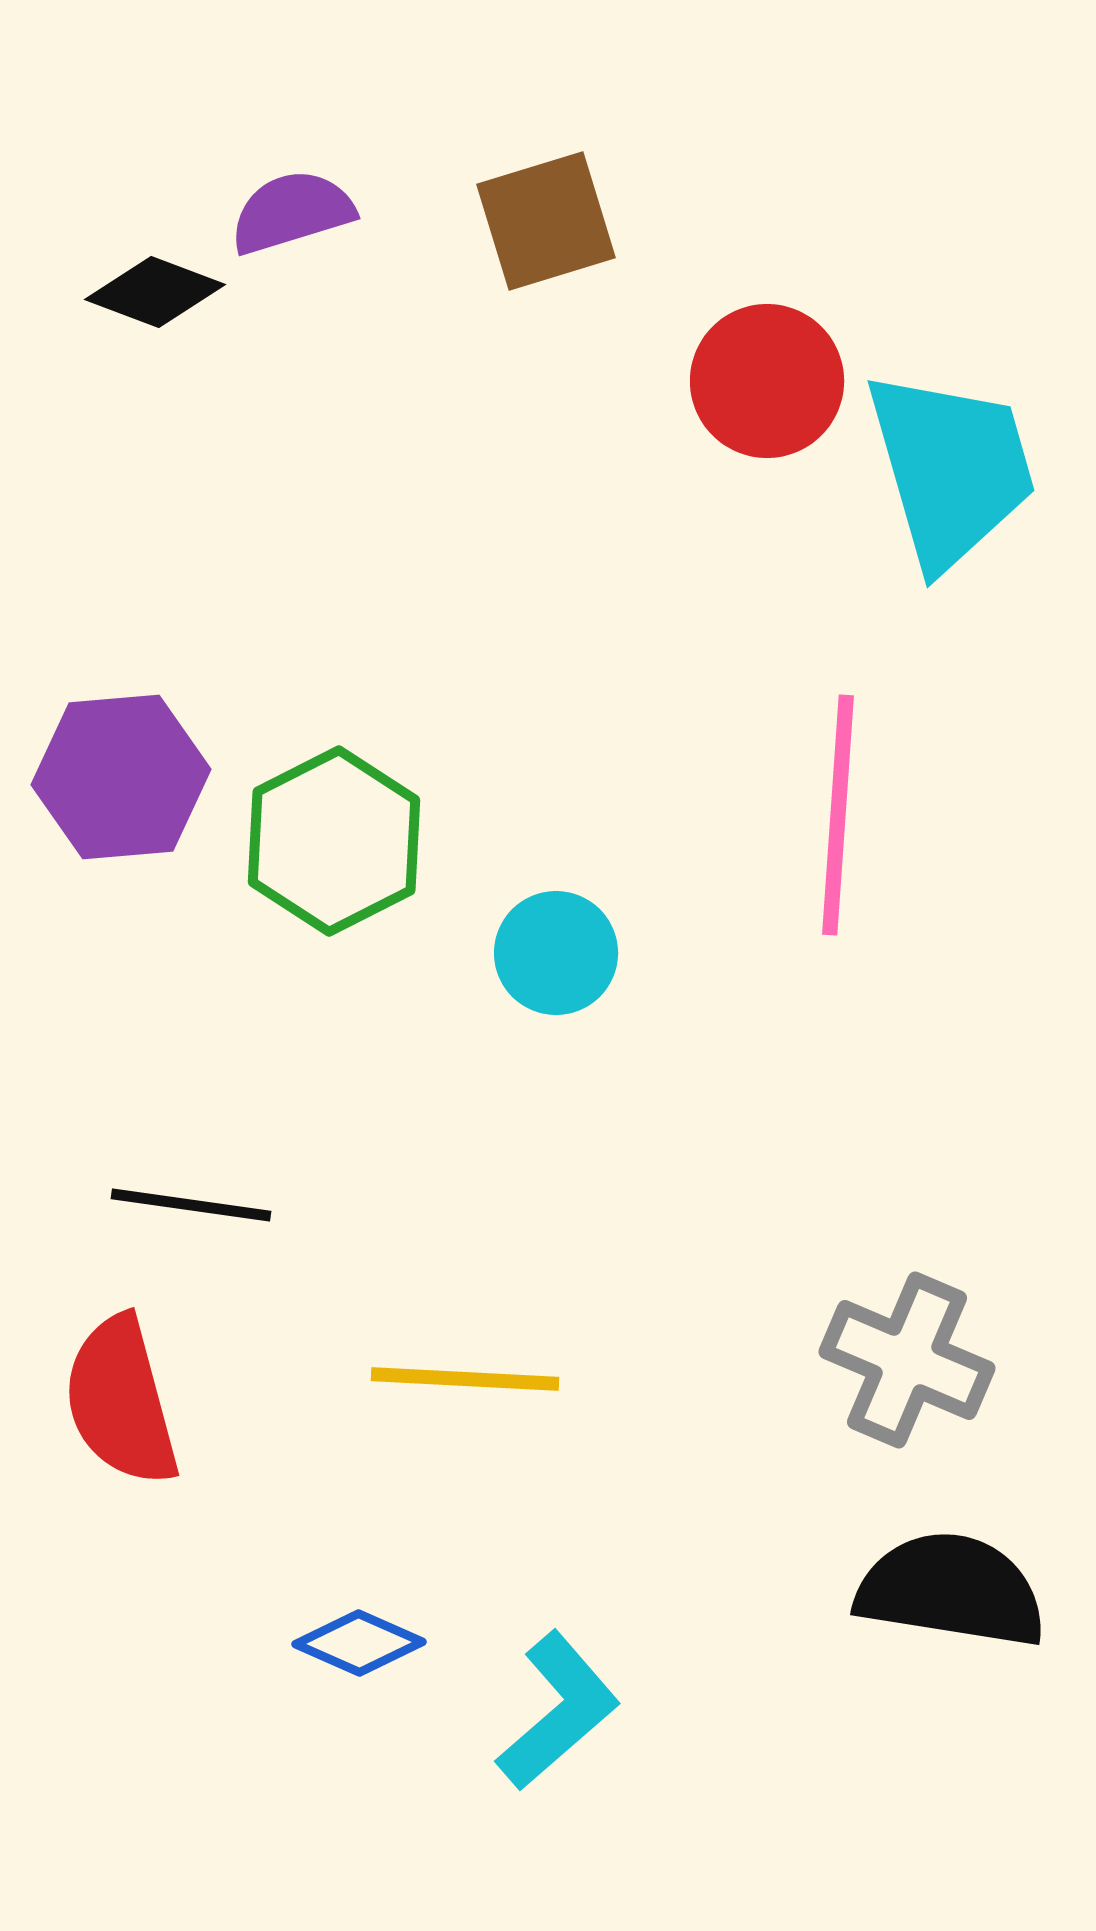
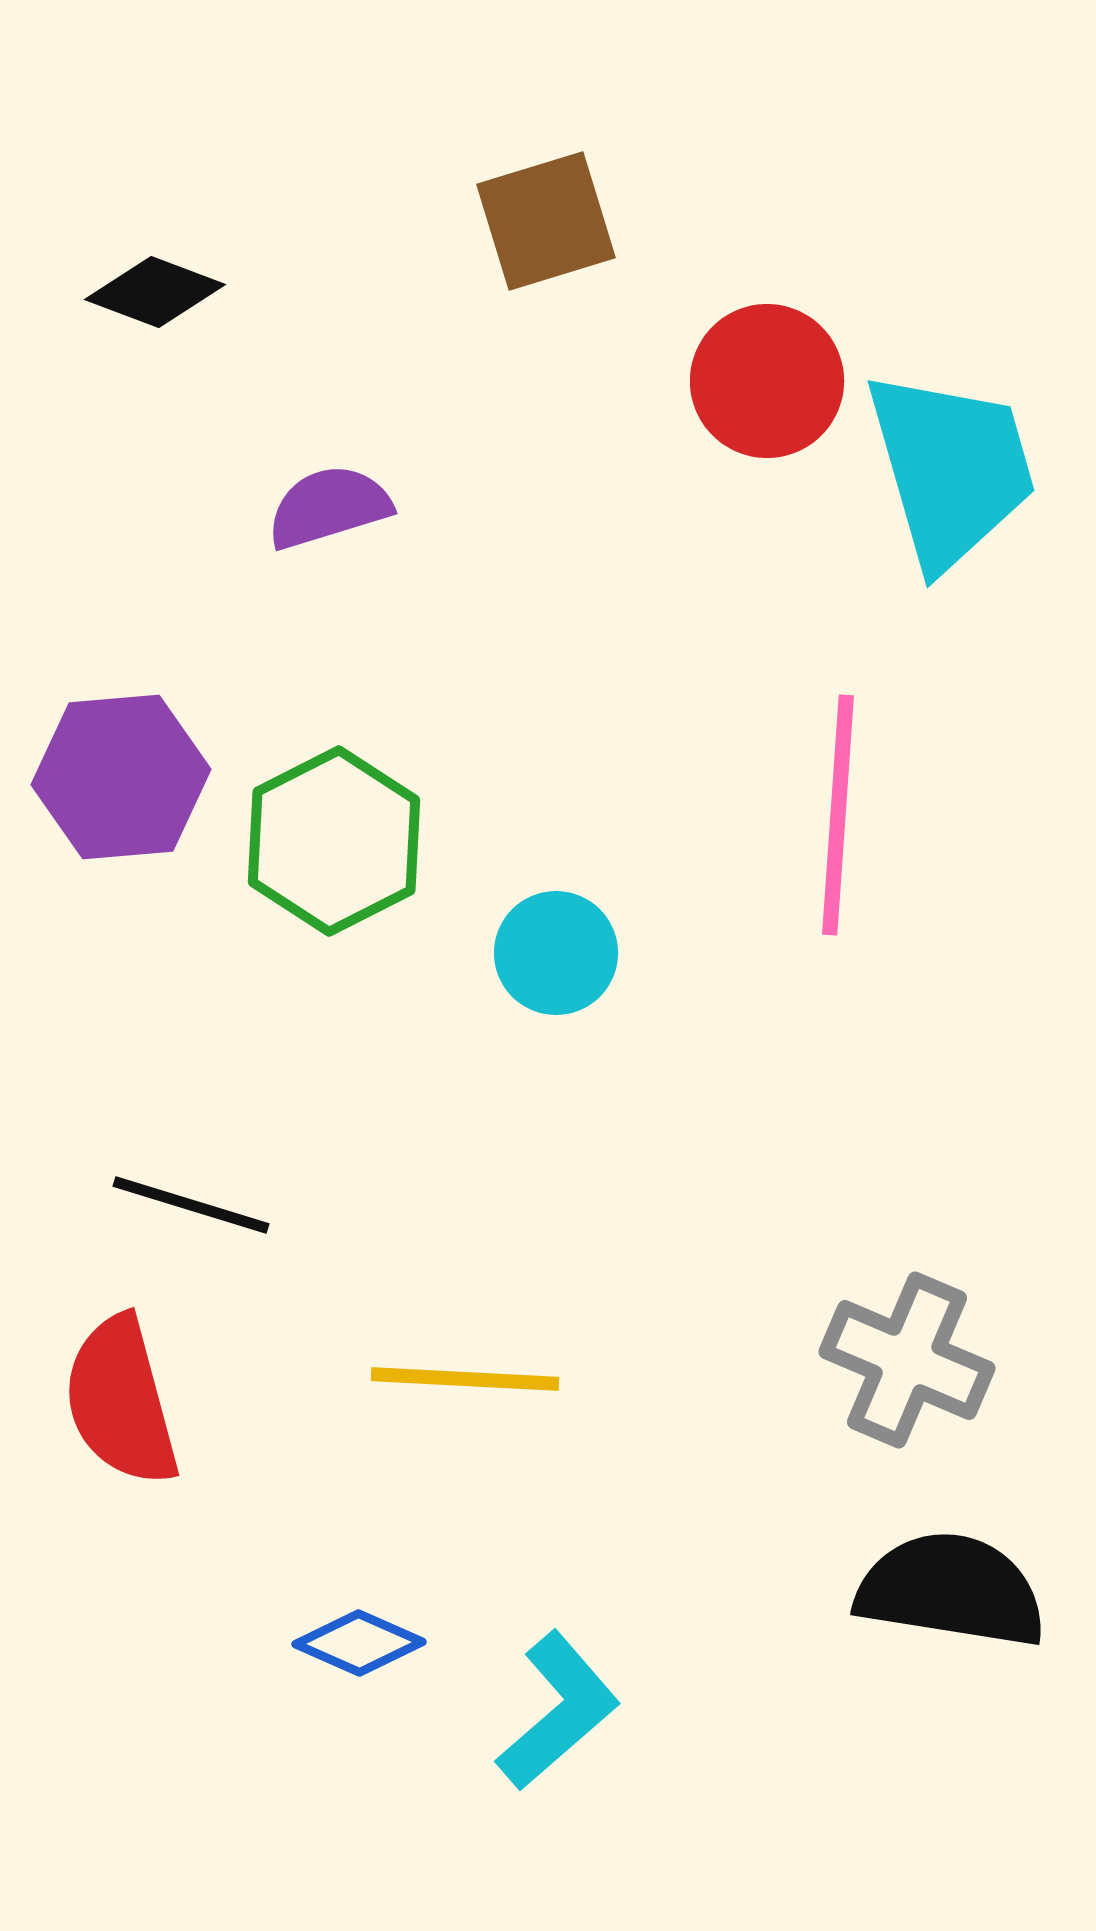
purple semicircle: moved 37 px right, 295 px down
black line: rotated 9 degrees clockwise
